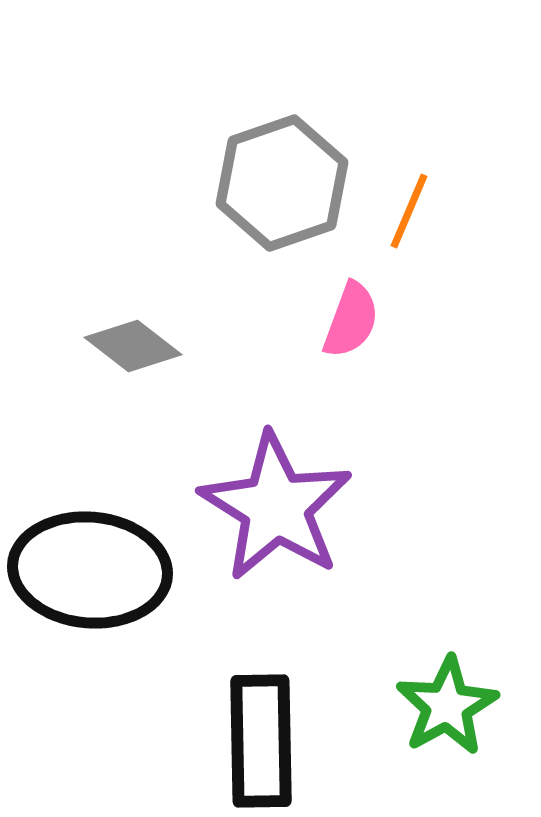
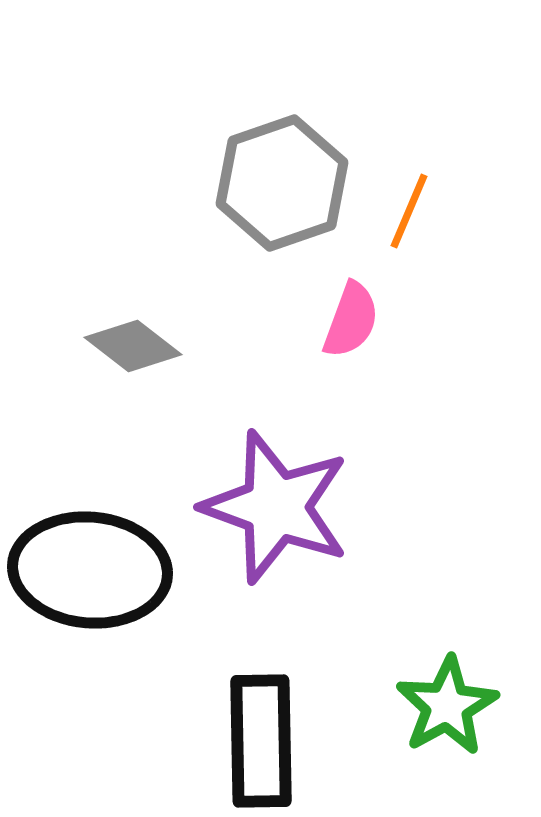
purple star: rotated 12 degrees counterclockwise
